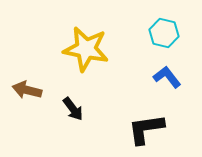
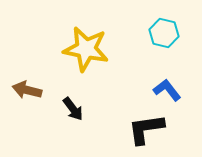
blue L-shape: moved 13 px down
